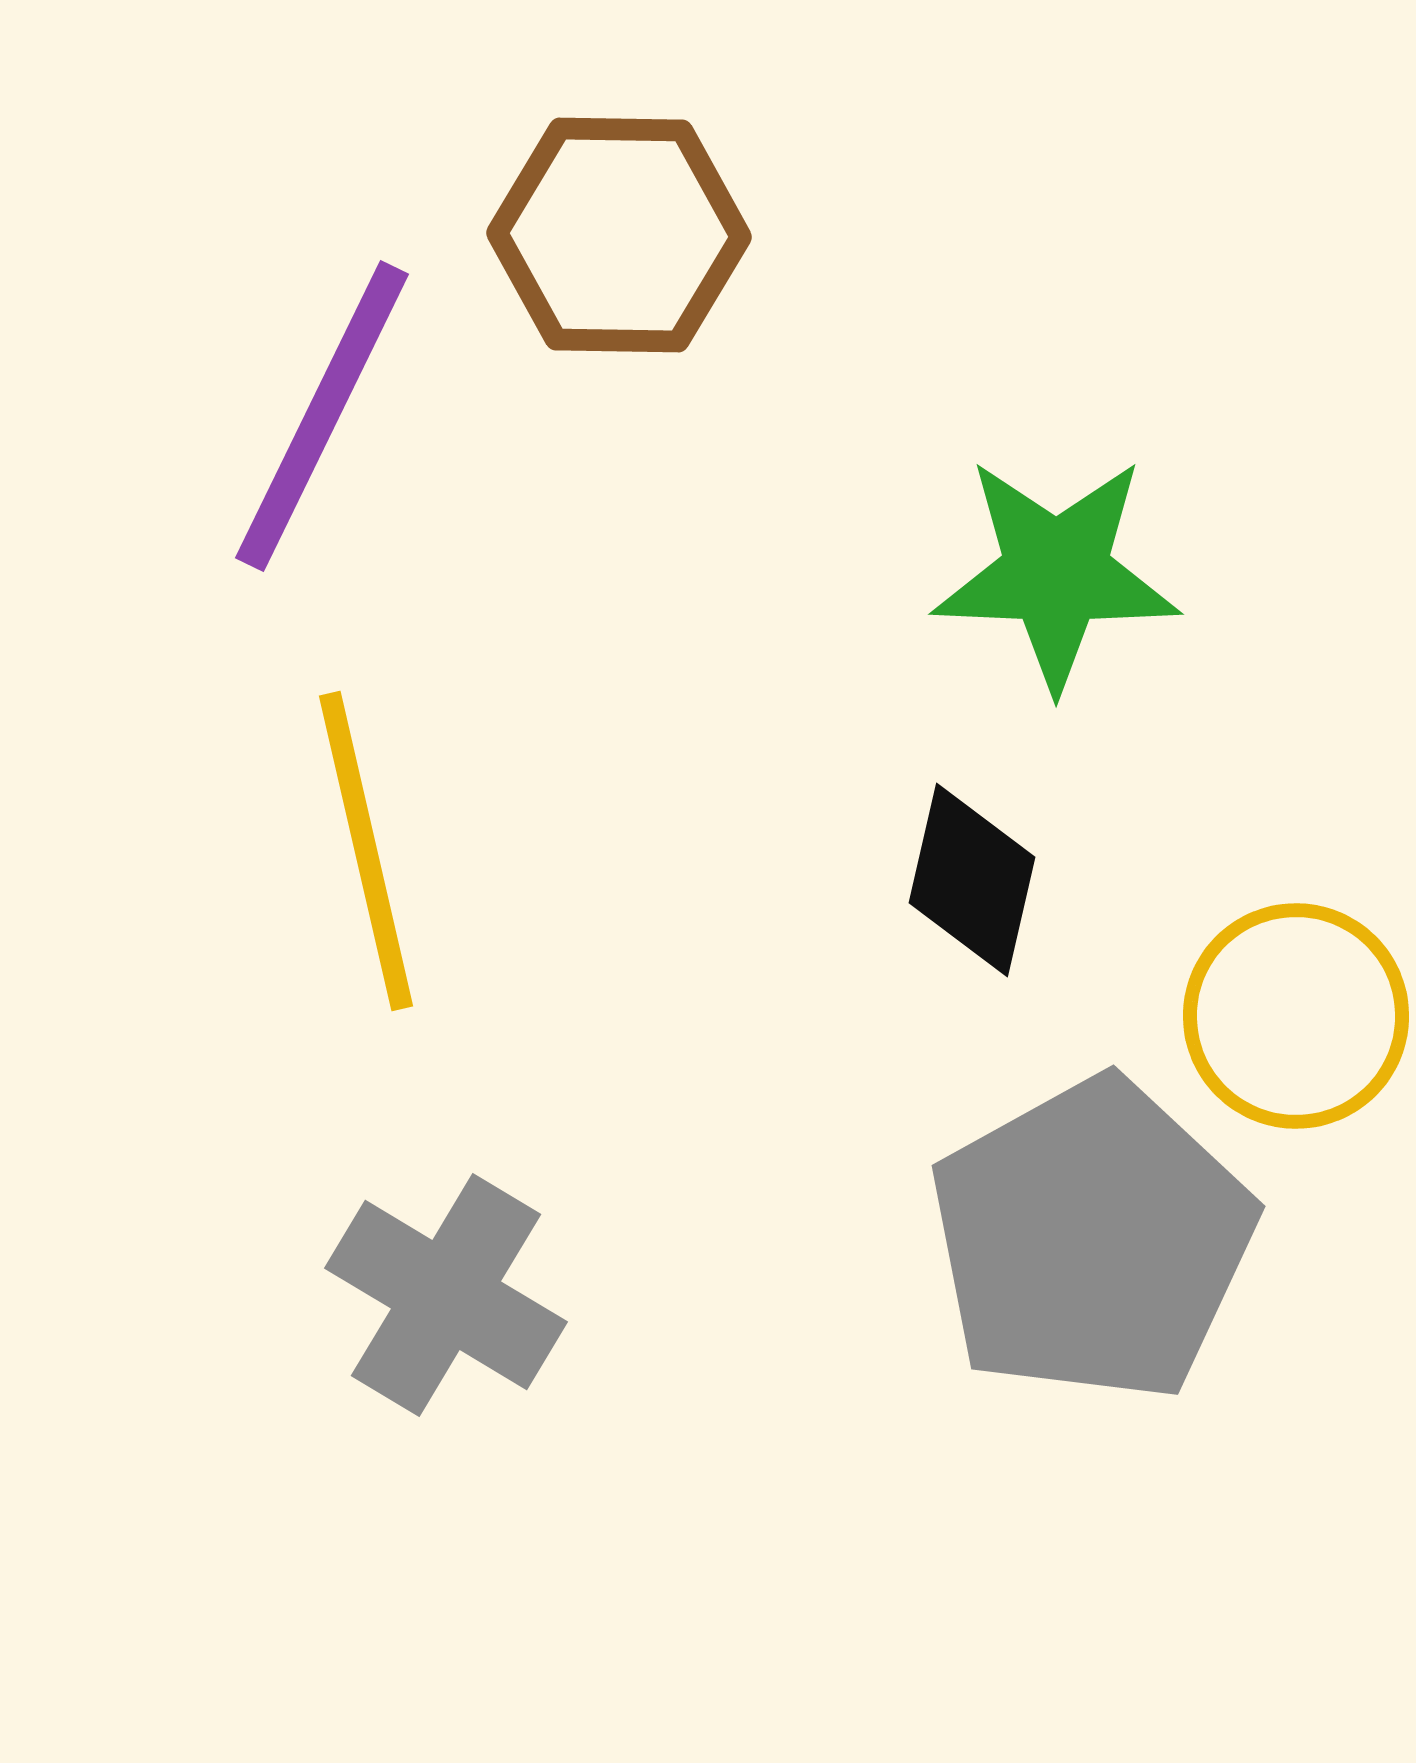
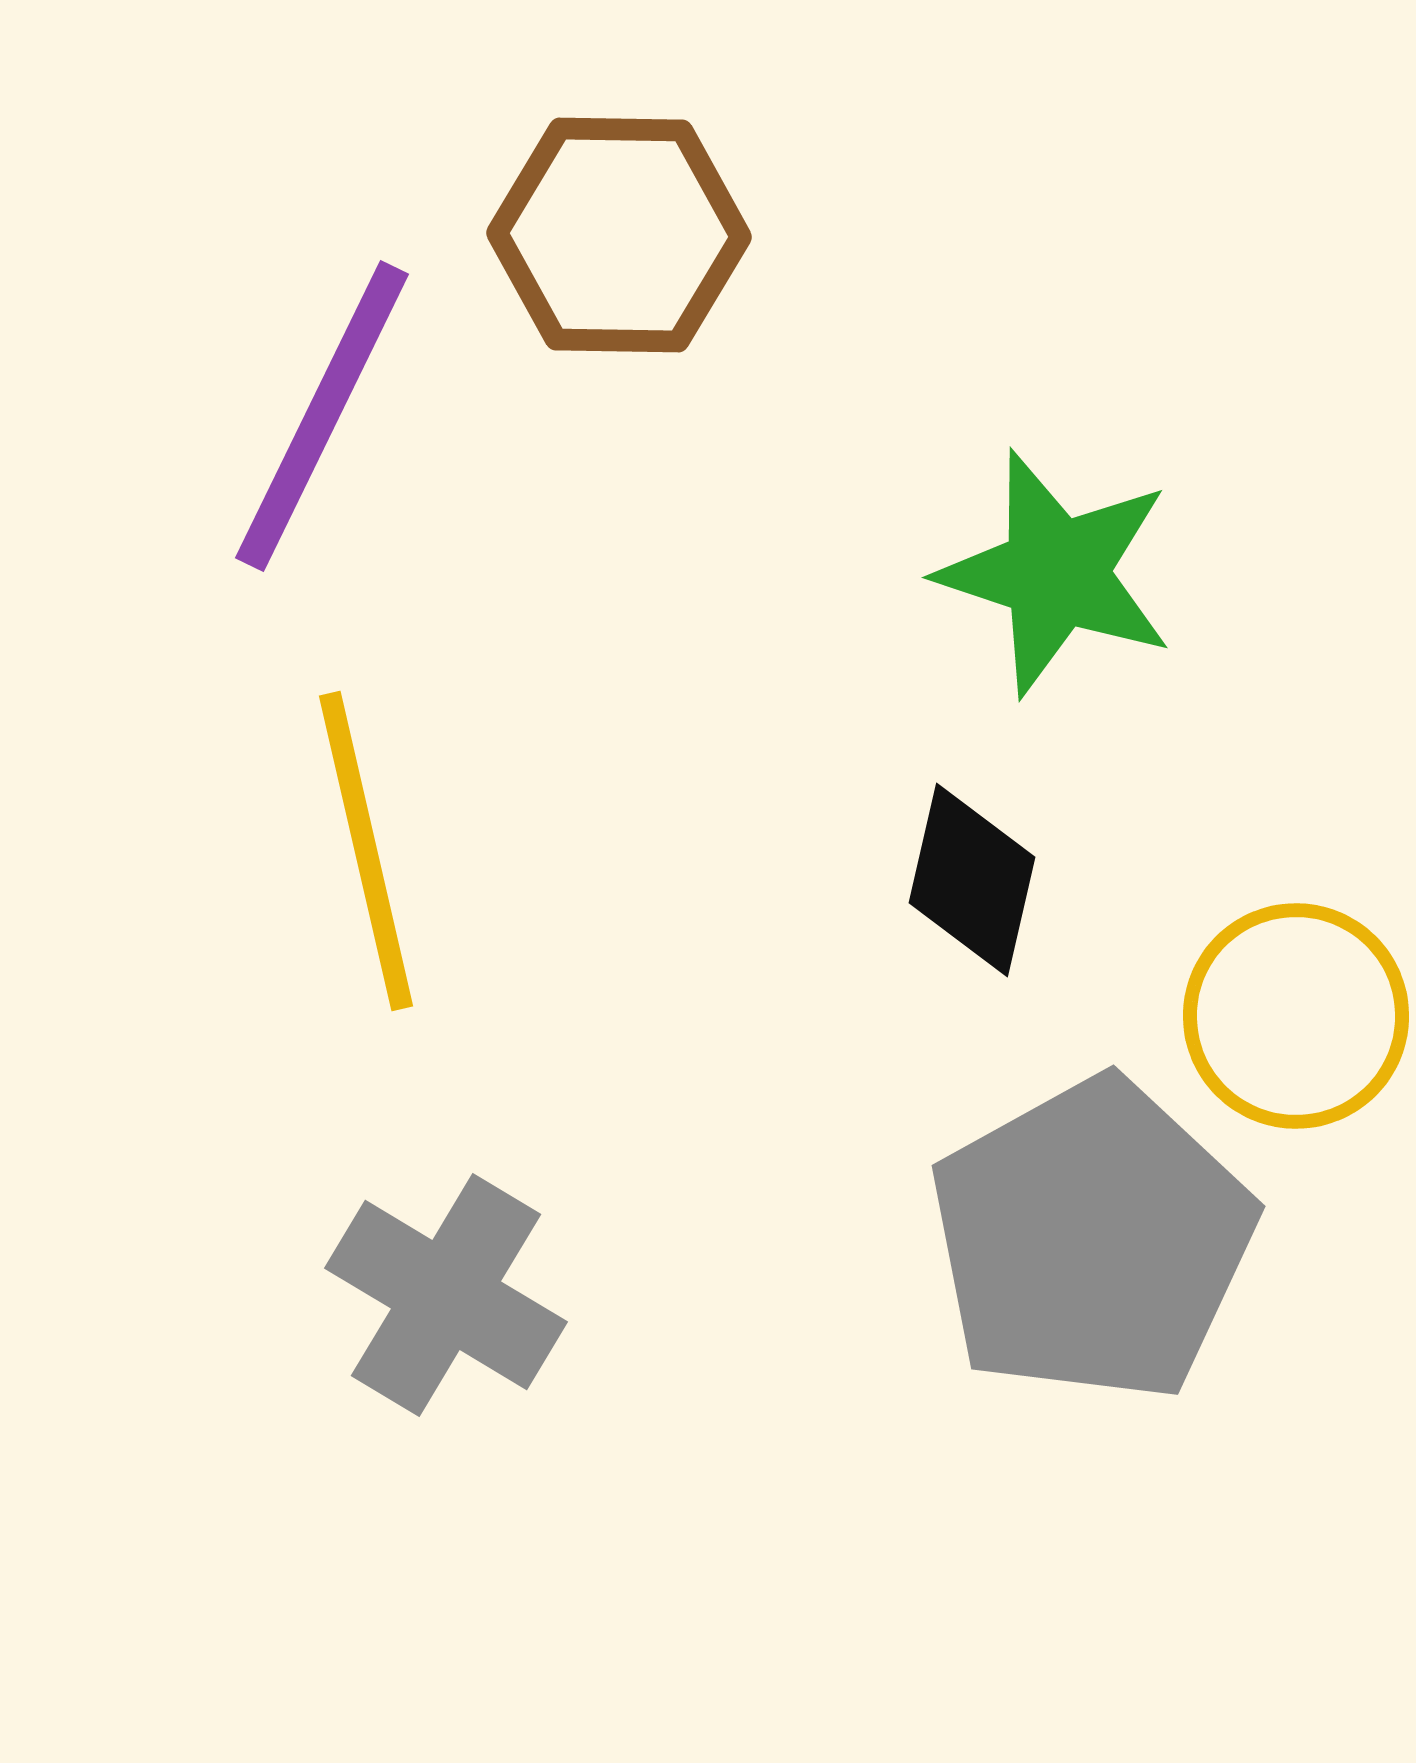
green star: rotated 16 degrees clockwise
